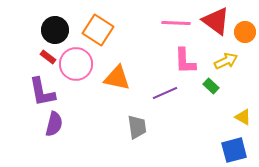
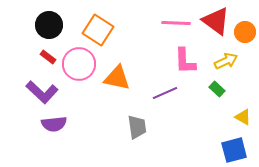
black circle: moved 6 px left, 5 px up
pink circle: moved 3 px right
green rectangle: moved 6 px right, 3 px down
purple L-shape: rotated 36 degrees counterclockwise
purple semicircle: rotated 70 degrees clockwise
